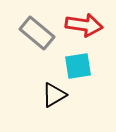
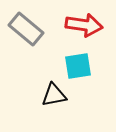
gray rectangle: moved 11 px left, 4 px up
black triangle: rotated 20 degrees clockwise
